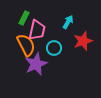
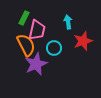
cyan arrow: rotated 40 degrees counterclockwise
